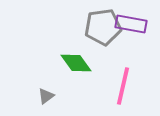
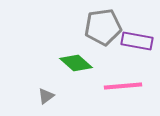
purple rectangle: moved 6 px right, 17 px down
green diamond: rotated 12 degrees counterclockwise
pink line: rotated 72 degrees clockwise
